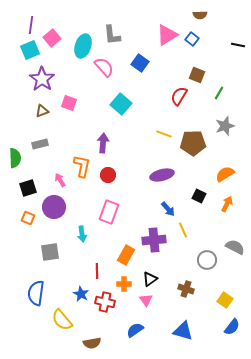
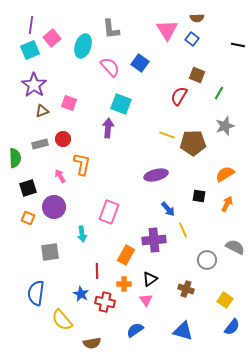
brown semicircle at (200, 15): moved 3 px left, 3 px down
gray L-shape at (112, 35): moved 1 px left, 6 px up
pink triangle at (167, 35): moved 5 px up; rotated 30 degrees counterclockwise
pink semicircle at (104, 67): moved 6 px right
purple star at (42, 79): moved 8 px left, 6 px down
cyan square at (121, 104): rotated 20 degrees counterclockwise
yellow line at (164, 134): moved 3 px right, 1 px down
purple arrow at (103, 143): moved 5 px right, 15 px up
orange L-shape at (82, 166): moved 2 px up
red circle at (108, 175): moved 45 px left, 36 px up
purple ellipse at (162, 175): moved 6 px left
pink arrow at (60, 180): moved 4 px up
black square at (199, 196): rotated 16 degrees counterclockwise
